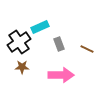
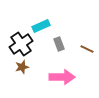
cyan rectangle: moved 1 px right, 1 px up
black cross: moved 2 px right, 2 px down
brown star: rotated 16 degrees counterclockwise
pink arrow: moved 1 px right, 2 px down
